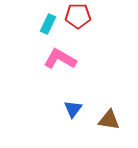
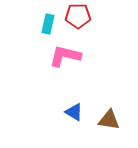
cyan rectangle: rotated 12 degrees counterclockwise
pink L-shape: moved 5 px right, 3 px up; rotated 16 degrees counterclockwise
blue triangle: moved 1 px right, 3 px down; rotated 36 degrees counterclockwise
